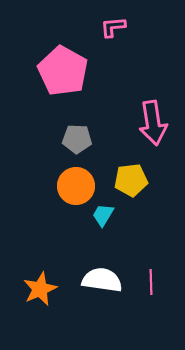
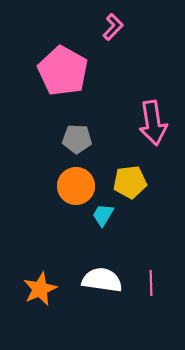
pink L-shape: rotated 140 degrees clockwise
yellow pentagon: moved 1 px left, 2 px down
pink line: moved 1 px down
